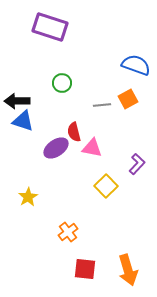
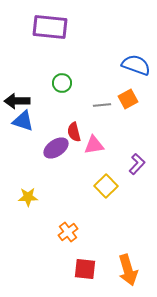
purple rectangle: rotated 12 degrees counterclockwise
pink triangle: moved 2 px right, 3 px up; rotated 20 degrees counterclockwise
yellow star: rotated 30 degrees clockwise
